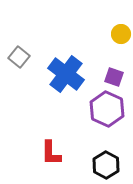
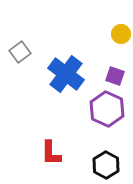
gray square: moved 1 px right, 5 px up; rotated 15 degrees clockwise
purple square: moved 1 px right, 1 px up
